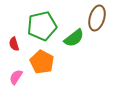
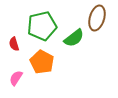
pink semicircle: moved 1 px down
